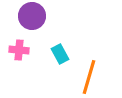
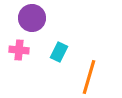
purple circle: moved 2 px down
cyan rectangle: moved 1 px left, 2 px up; rotated 54 degrees clockwise
